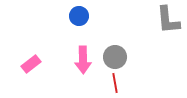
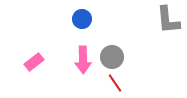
blue circle: moved 3 px right, 3 px down
gray circle: moved 3 px left
pink rectangle: moved 3 px right, 2 px up
red line: rotated 24 degrees counterclockwise
